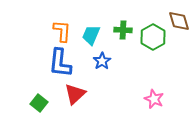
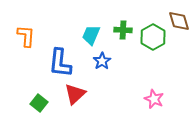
orange L-shape: moved 36 px left, 5 px down
